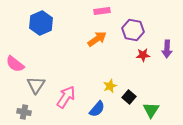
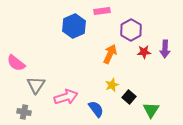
blue hexagon: moved 33 px right, 3 px down
purple hexagon: moved 2 px left; rotated 20 degrees clockwise
orange arrow: moved 13 px right, 15 px down; rotated 30 degrees counterclockwise
purple arrow: moved 2 px left
red star: moved 1 px right, 3 px up
pink semicircle: moved 1 px right, 1 px up
yellow star: moved 2 px right, 1 px up
pink arrow: rotated 40 degrees clockwise
blue semicircle: moved 1 px left; rotated 78 degrees counterclockwise
